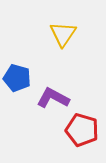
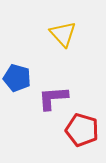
yellow triangle: rotated 16 degrees counterclockwise
purple L-shape: rotated 32 degrees counterclockwise
